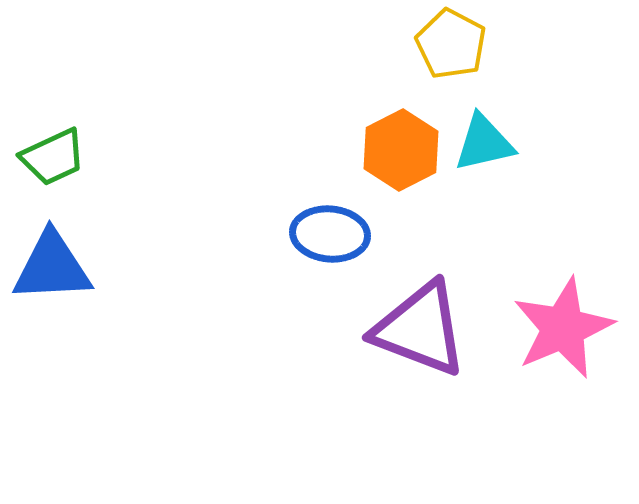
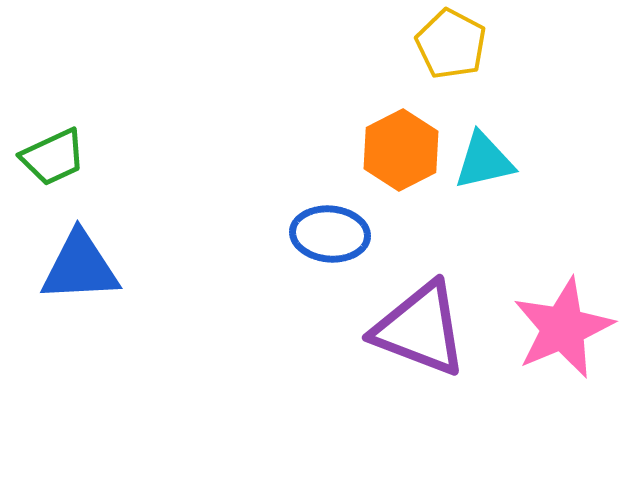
cyan triangle: moved 18 px down
blue triangle: moved 28 px right
